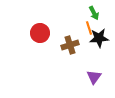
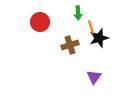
green arrow: moved 16 px left; rotated 24 degrees clockwise
orange line: moved 2 px right, 1 px up
red circle: moved 11 px up
black star: rotated 12 degrees counterclockwise
